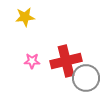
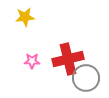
red cross: moved 2 px right, 2 px up
